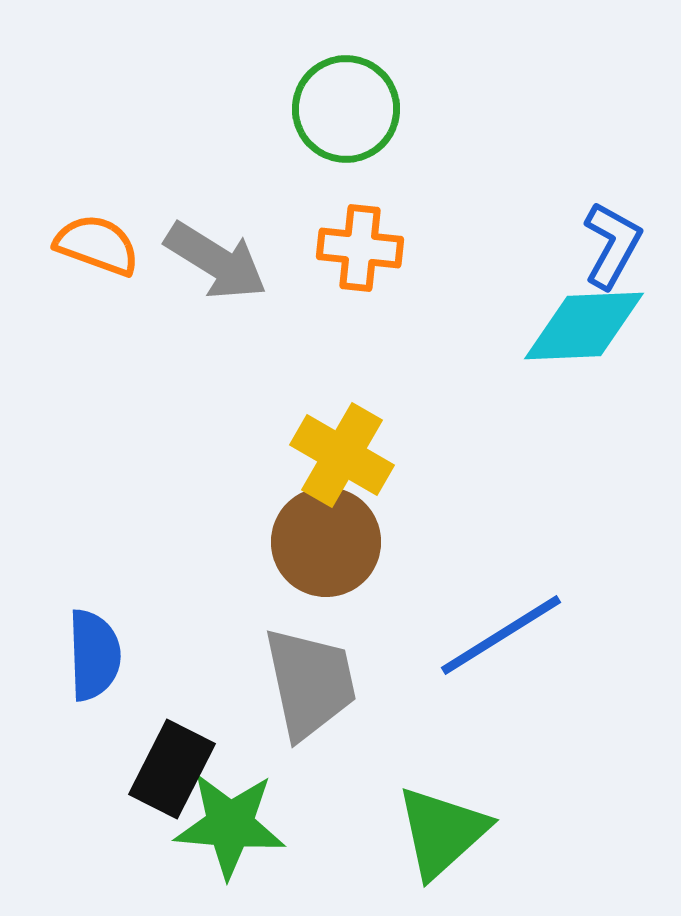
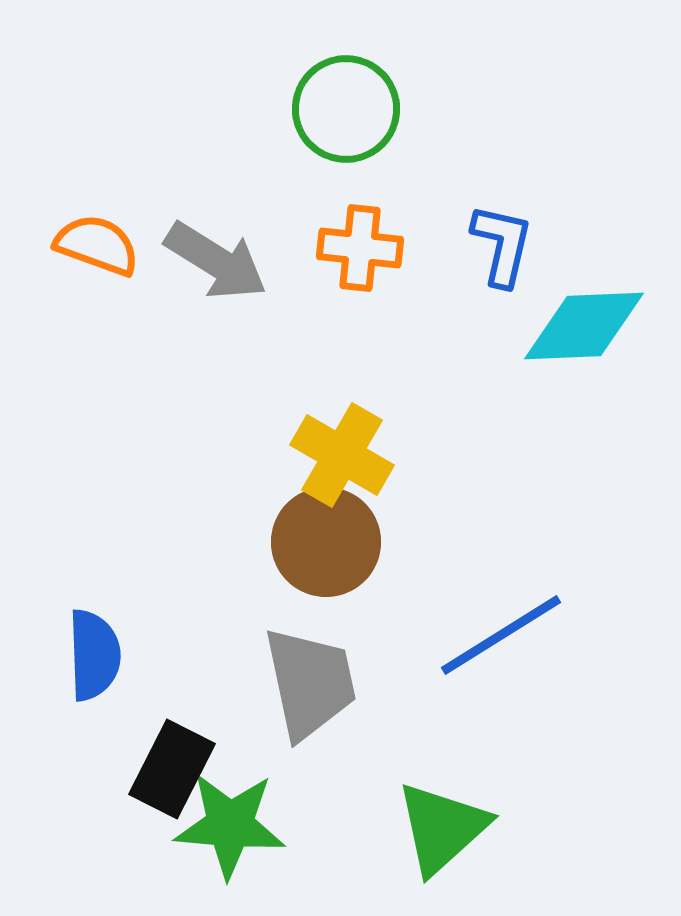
blue L-shape: moved 110 px left; rotated 16 degrees counterclockwise
green triangle: moved 4 px up
